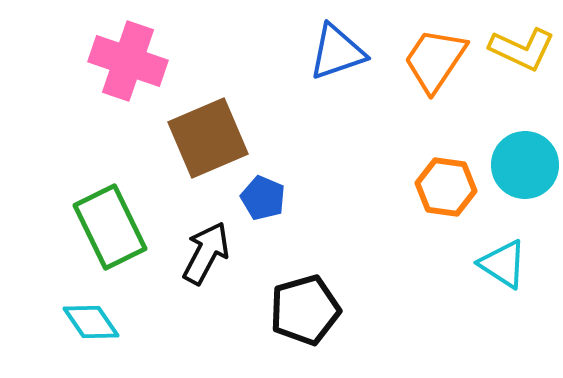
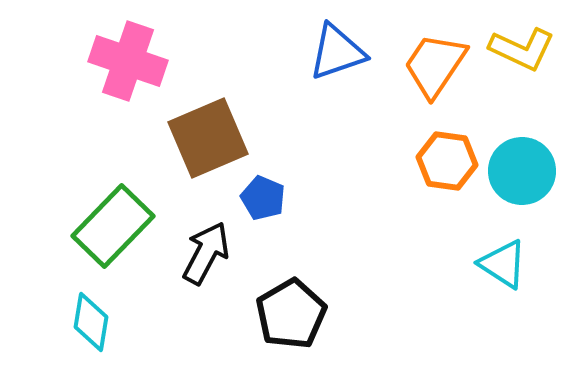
orange trapezoid: moved 5 px down
cyan circle: moved 3 px left, 6 px down
orange hexagon: moved 1 px right, 26 px up
green rectangle: moved 3 px right, 1 px up; rotated 70 degrees clockwise
black pentagon: moved 14 px left, 4 px down; rotated 14 degrees counterclockwise
cyan diamond: rotated 44 degrees clockwise
